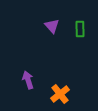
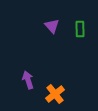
orange cross: moved 5 px left
